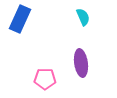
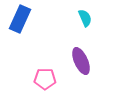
cyan semicircle: moved 2 px right, 1 px down
purple ellipse: moved 2 px up; rotated 16 degrees counterclockwise
